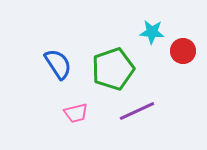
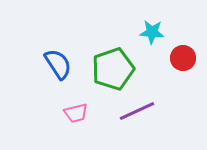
red circle: moved 7 px down
